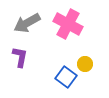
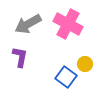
gray arrow: moved 1 px right, 1 px down
